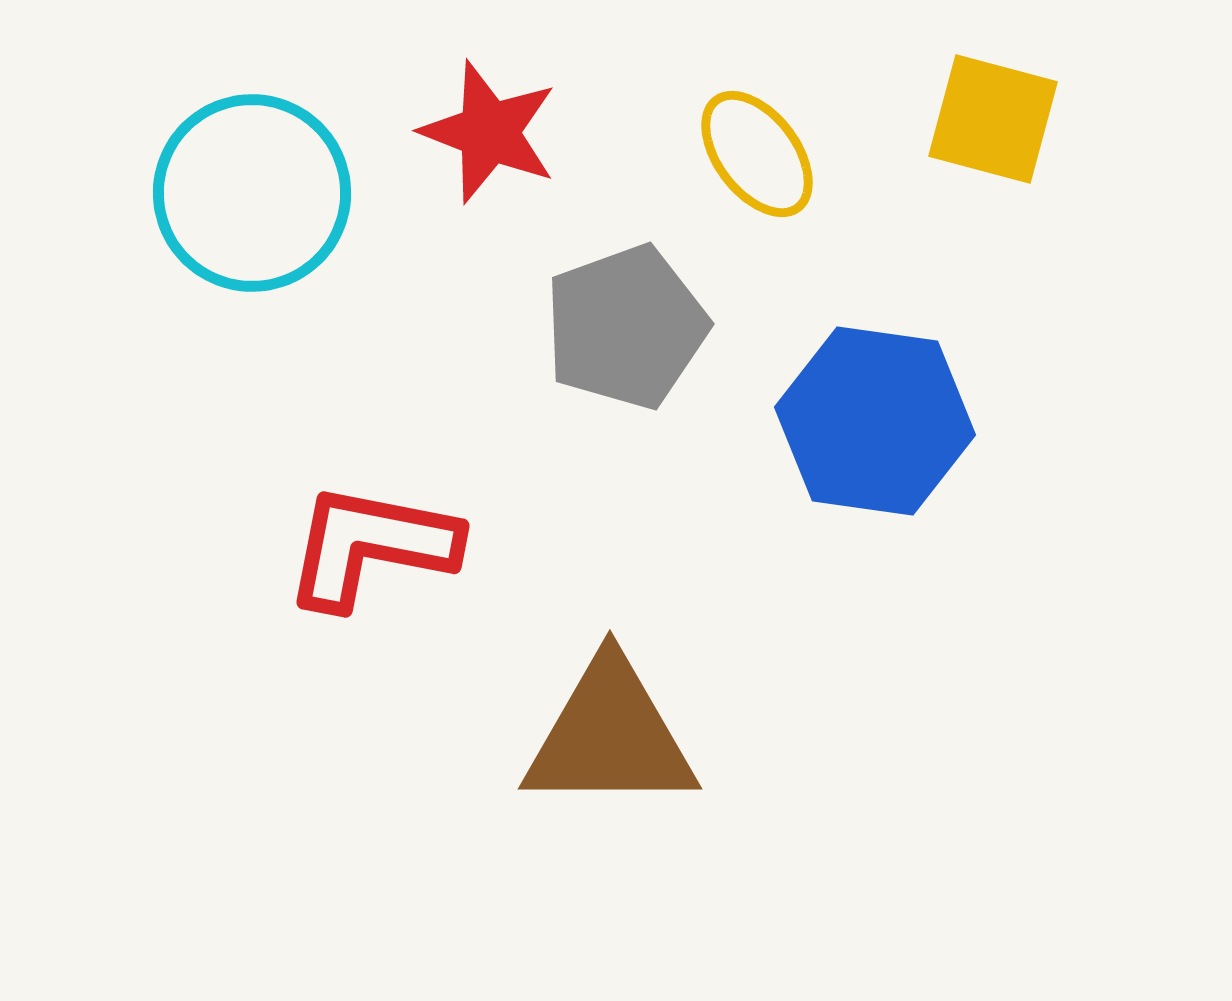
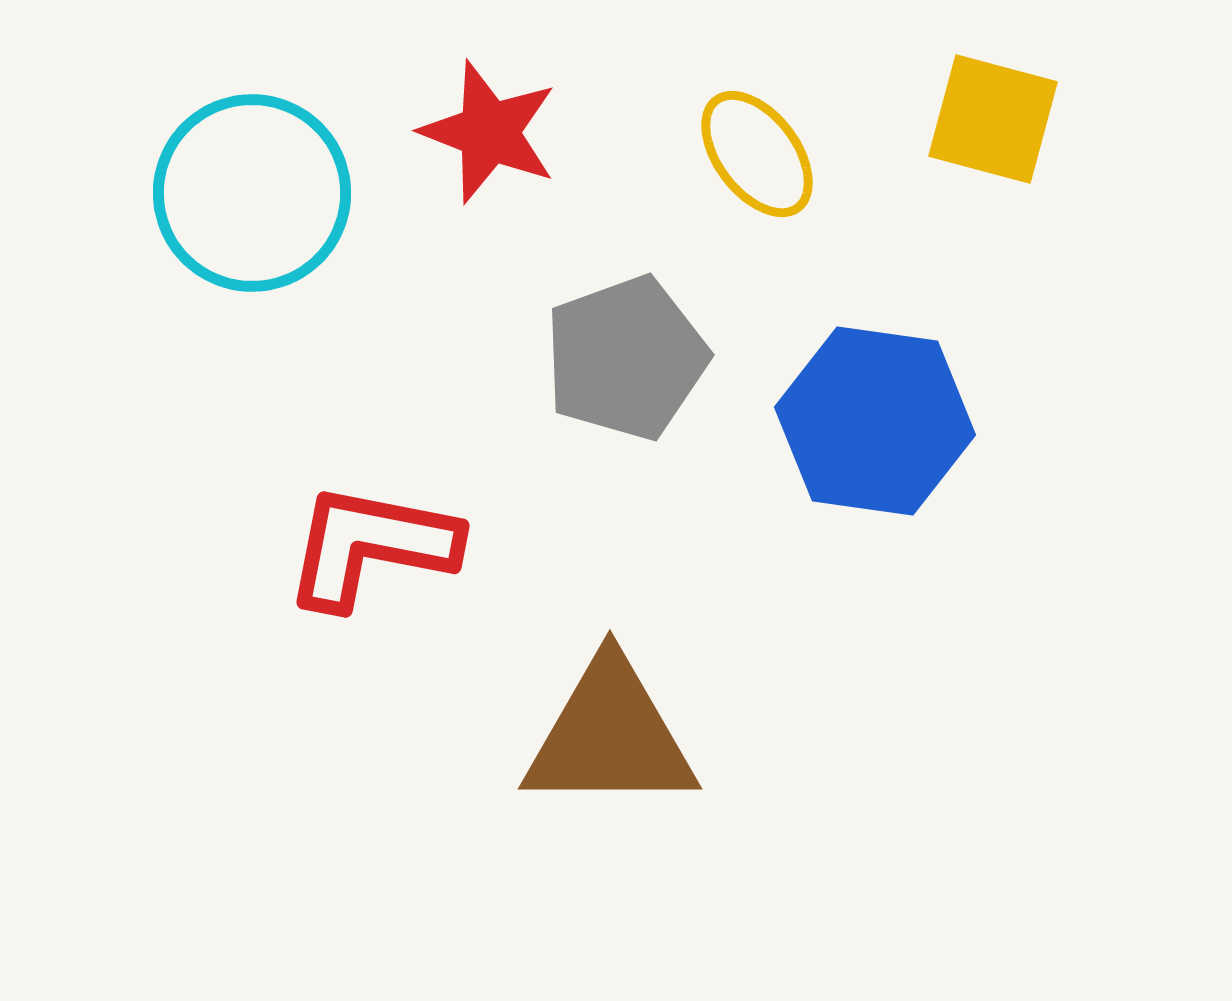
gray pentagon: moved 31 px down
